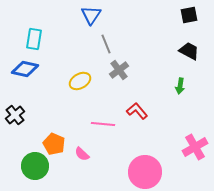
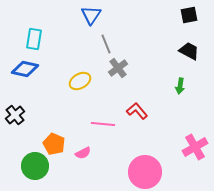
gray cross: moved 1 px left, 2 px up
pink semicircle: moved 1 px right, 1 px up; rotated 70 degrees counterclockwise
